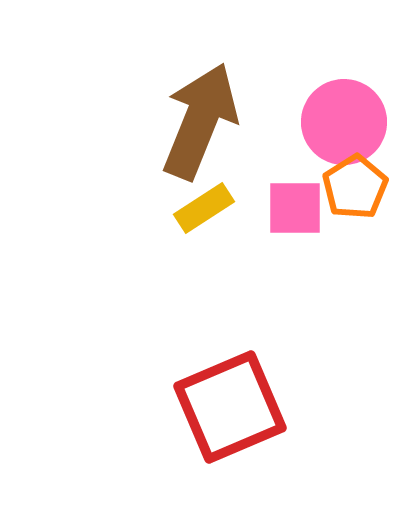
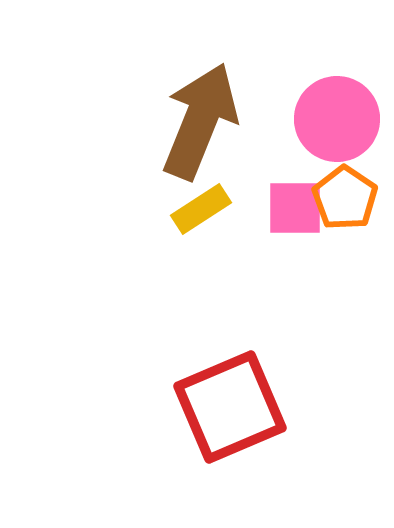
pink circle: moved 7 px left, 3 px up
orange pentagon: moved 10 px left, 11 px down; rotated 6 degrees counterclockwise
yellow rectangle: moved 3 px left, 1 px down
